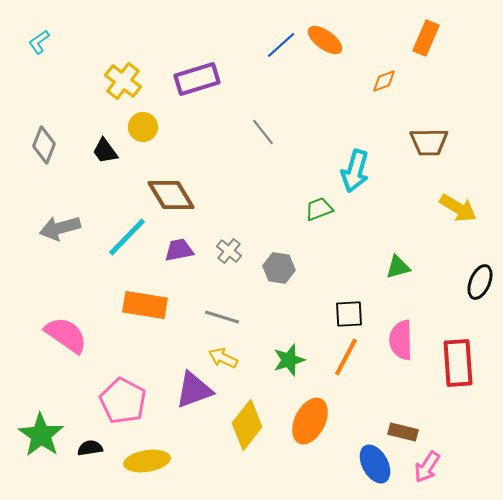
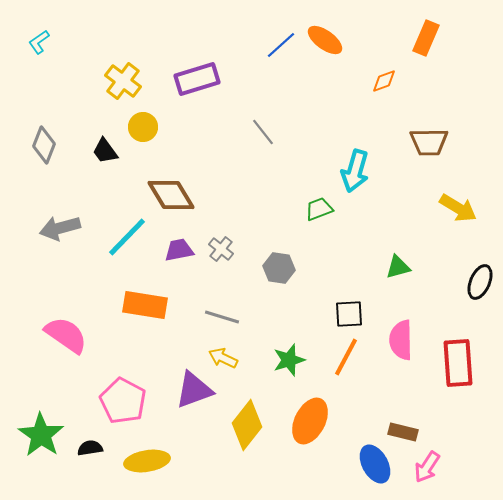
gray cross at (229, 251): moved 8 px left, 2 px up
